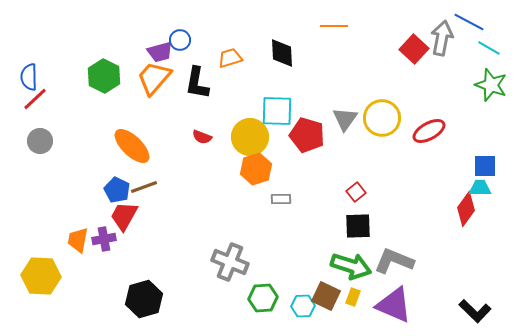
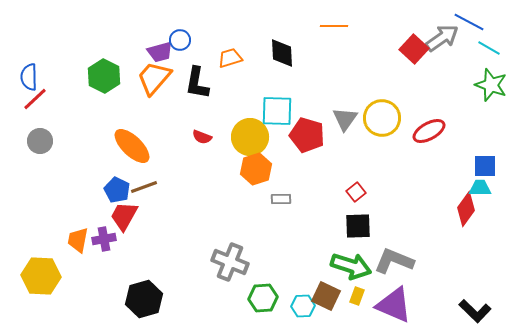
gray arrow at (442, 38): rotated 44 degrees clockwise
yellow rectangle at (353, 297): moved 4 px right, 1 px up
